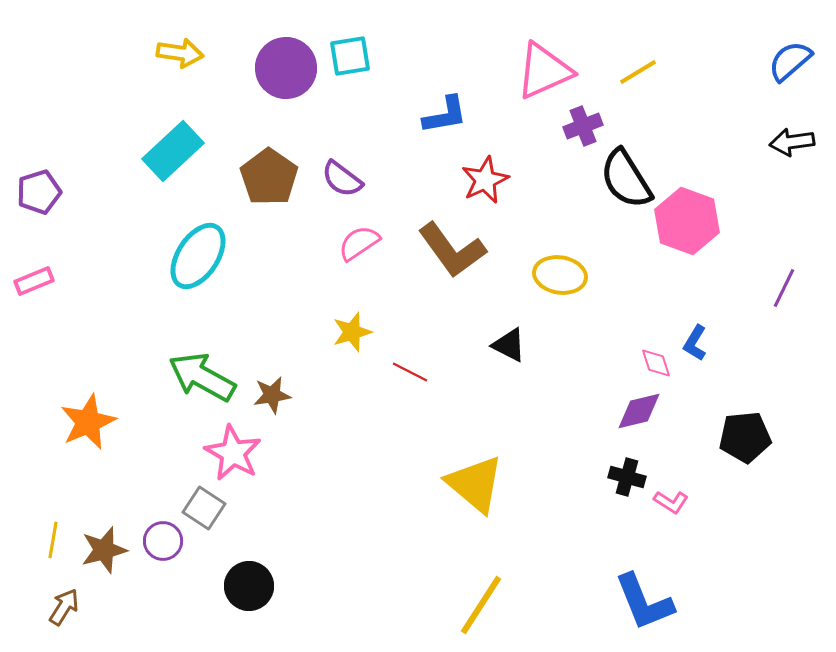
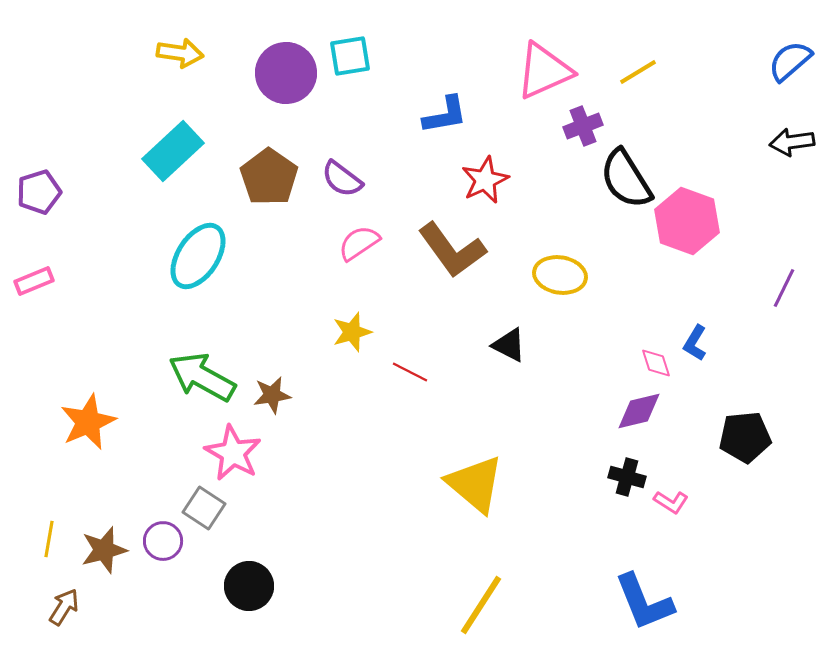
purple circle at (286, 68): moved 5 px down
yellow line at (53, 540): moved 4 px left, 1 px up
